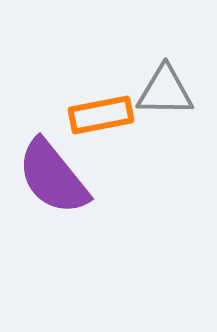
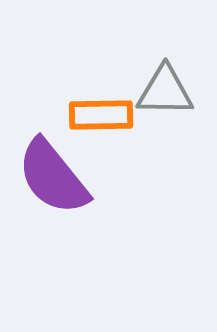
orange rectangle: rotated 10 degrees clockwise
